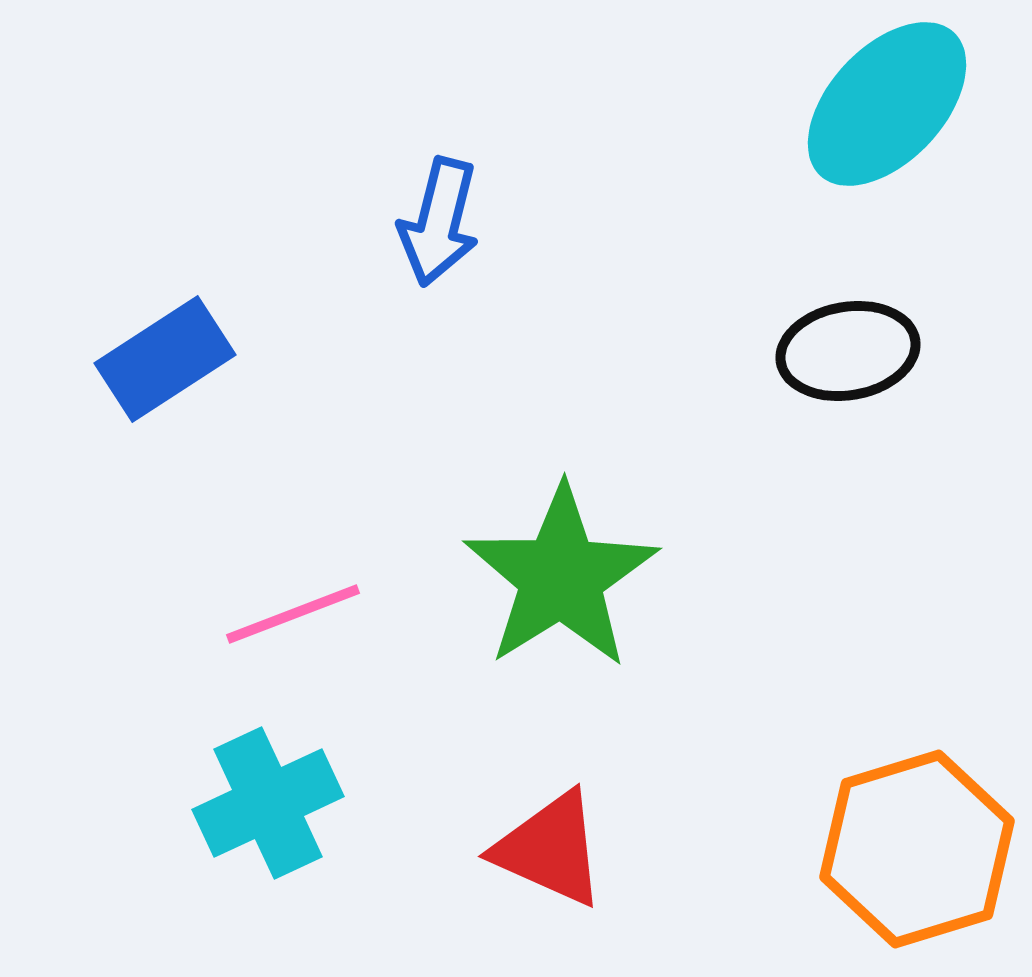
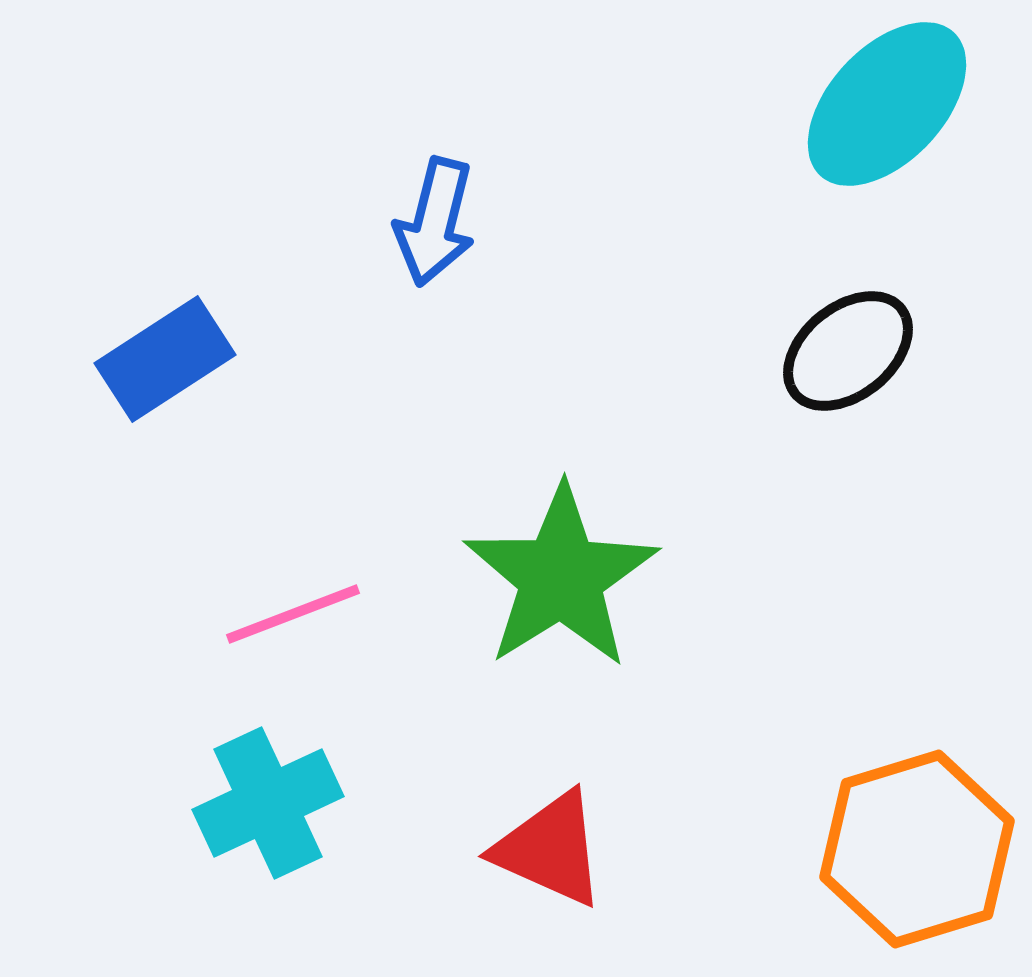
blue arrow: moved 4 px left
black ellipse: rotated 29 degrees counterclockwise
